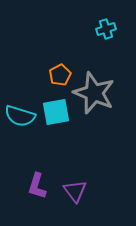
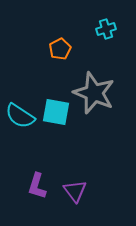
orange pentagon: moved 26 px up
cyan square: rotated 20 degrees clockwise
cyan semicircle: rotated 16 degrees clockwise
